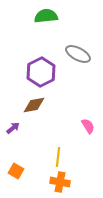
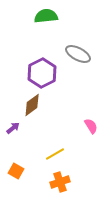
purple hexagon: moved 1 px right, 1 px down
brown diamond: moved 2 px left; rotated 25 degrees counterclockwise
pink semicircle: moved 3 px right
yellow line: moved 3 px left, 3 px up; rotated 54 degrees clockwise
orange cross: rotated 30 degrees counterclockwise
